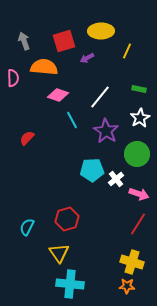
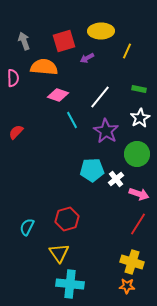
red semicircle: moved 11 px left, 6 px up
